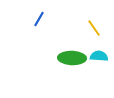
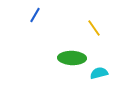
blue line: moved 4 px left, 4 px up
cyan semicircle: moved 17 px down; rotated 18 degrees counterclockwise
